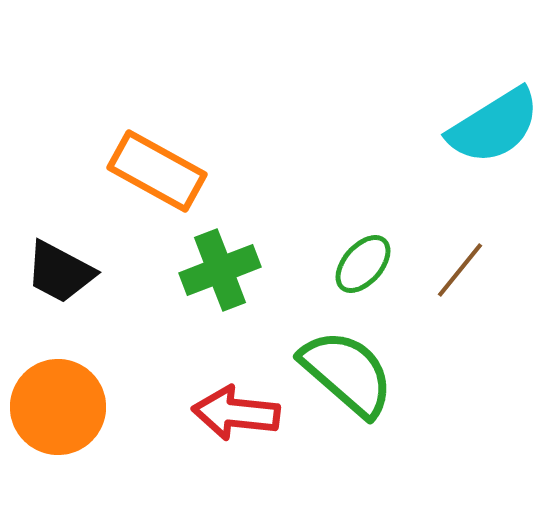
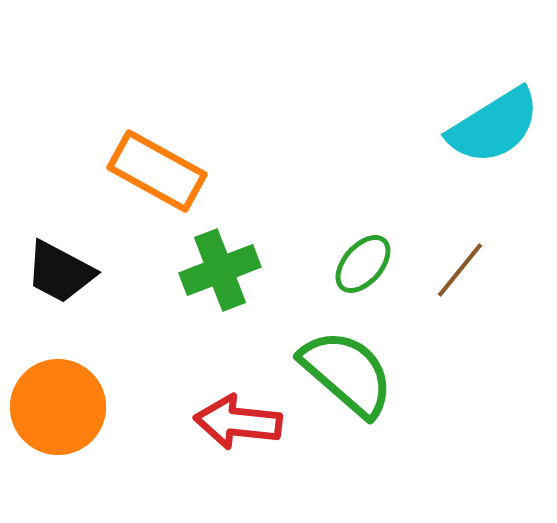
red arrow: moved 2 px right, 9 px down
